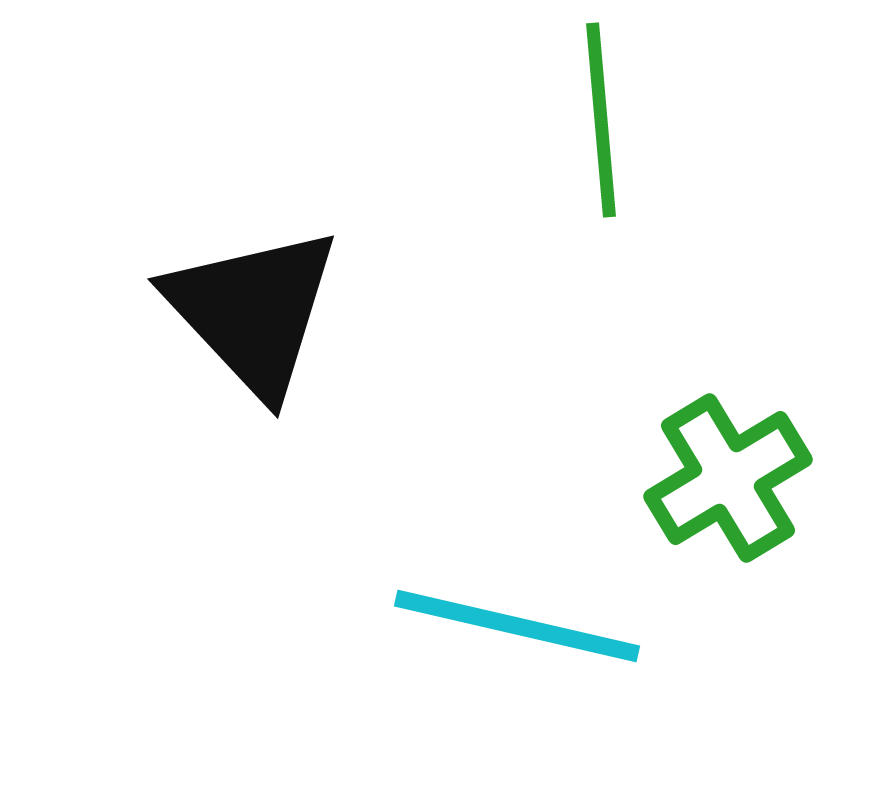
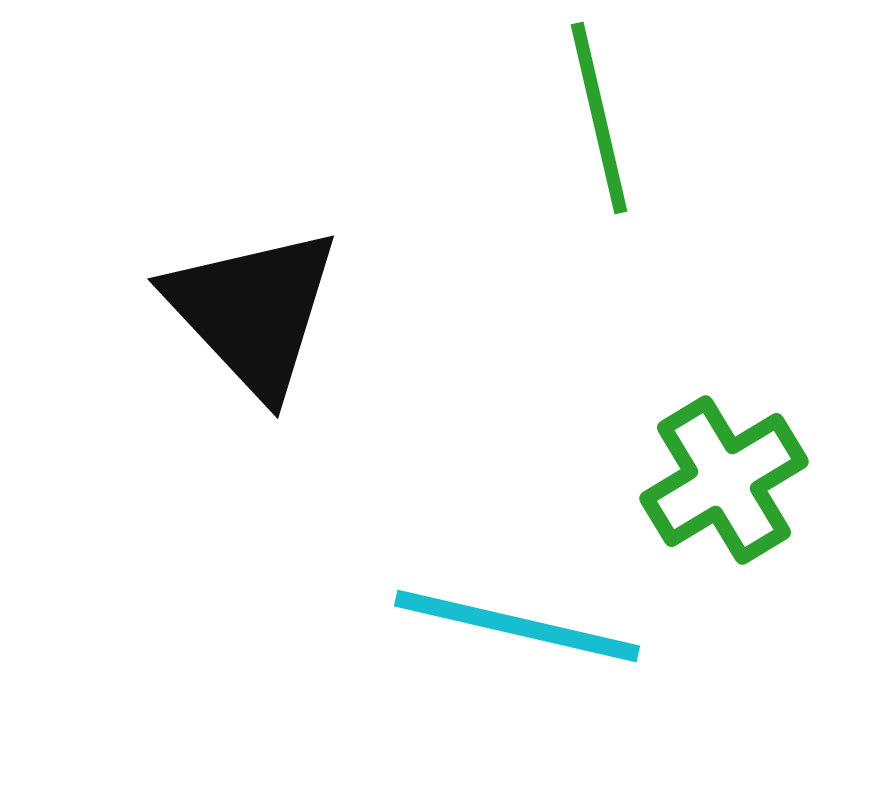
green line: moved 2 px left, 2 px up; rotated 8 degrees counterclockwise
green cross: moved 4 px left, 2 px down
